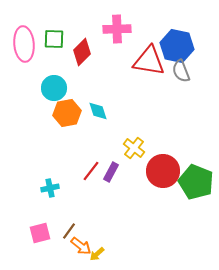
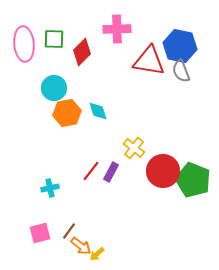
blue hexagon: moved 3 px right
green pentagon: moved 3 px left, 2 px up
